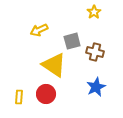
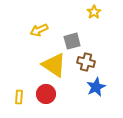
brown cross: moved 9 px left, 10 px down
